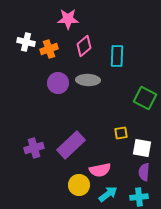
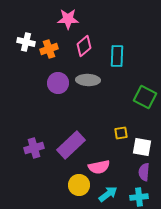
green square: moved 1 px up
white square: moved 1 px up
pink semicircle: moved 1 px left, 3 px up
